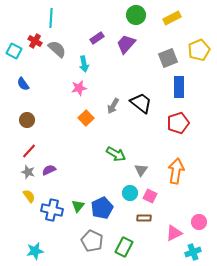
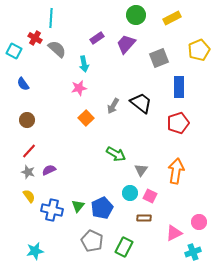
red cross: moved 3 px up
gray square: moved 9 px left
